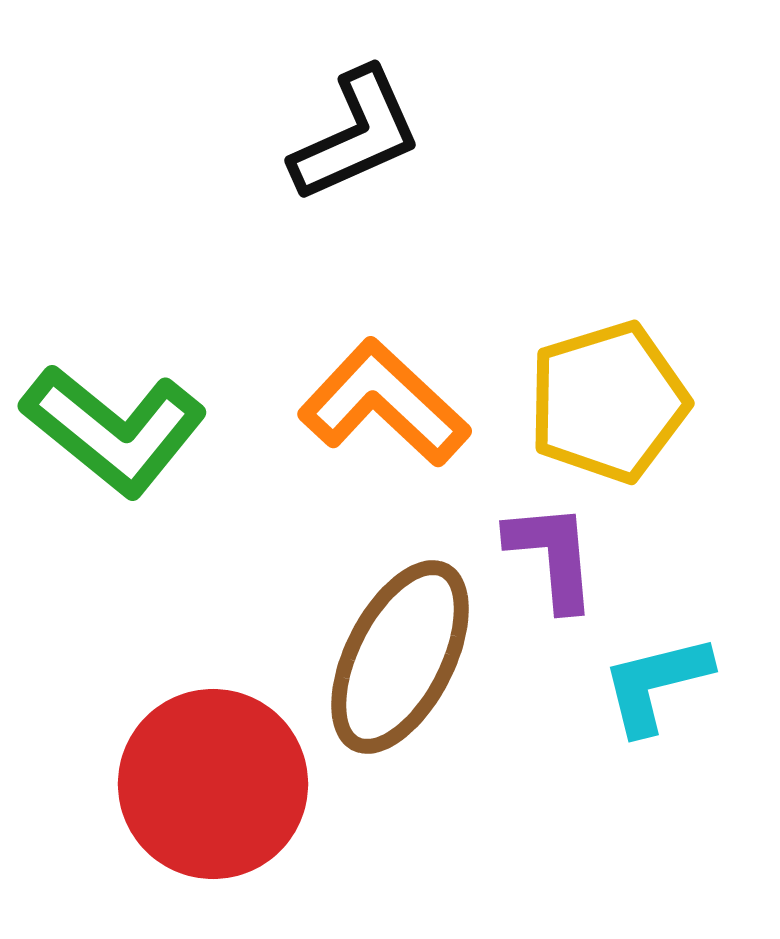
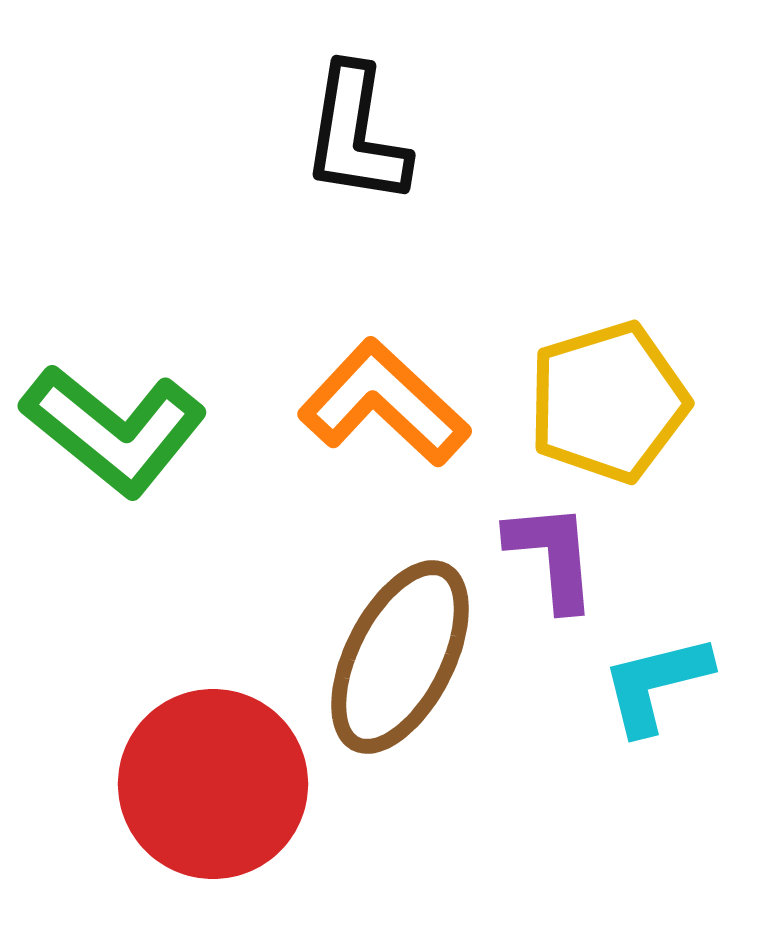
black L-shape: rotated 123 degrees clockwise
